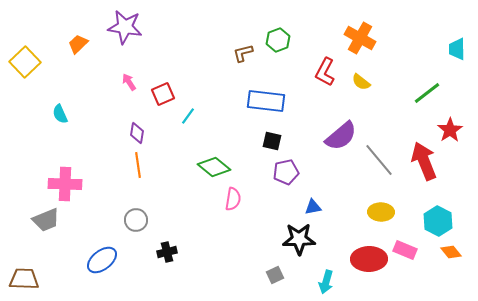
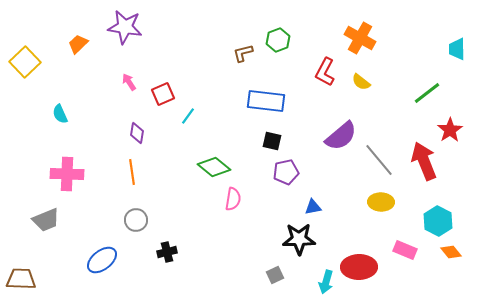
orange line: moved 6 px left, 7 px down
pink cross: moved 2 px right, 10 px up
yellow ellipse: moved 10 px up
red ellipse: moved 10 px left, 8 px down
brown trapezoid: moved 3 px left
